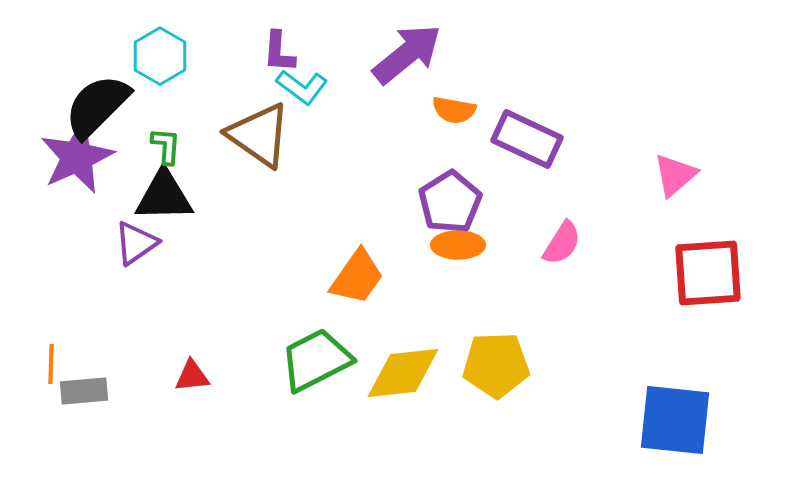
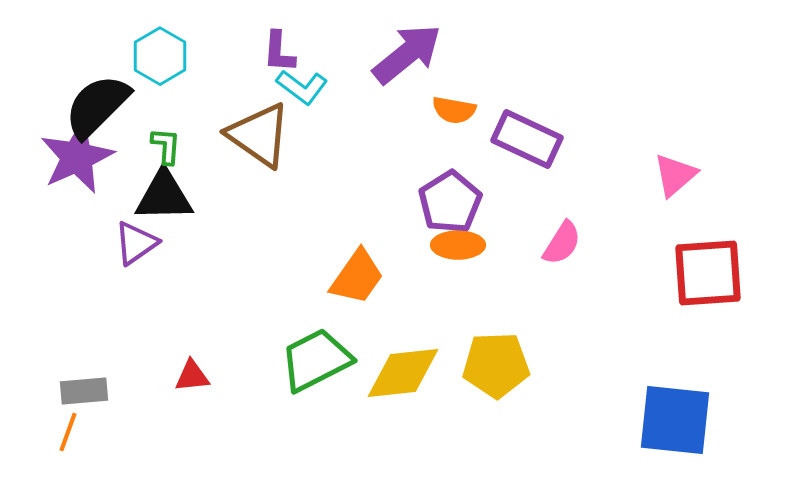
orange line: moved 17 px right, 68 px down; rotated 18 degrees clockwise
